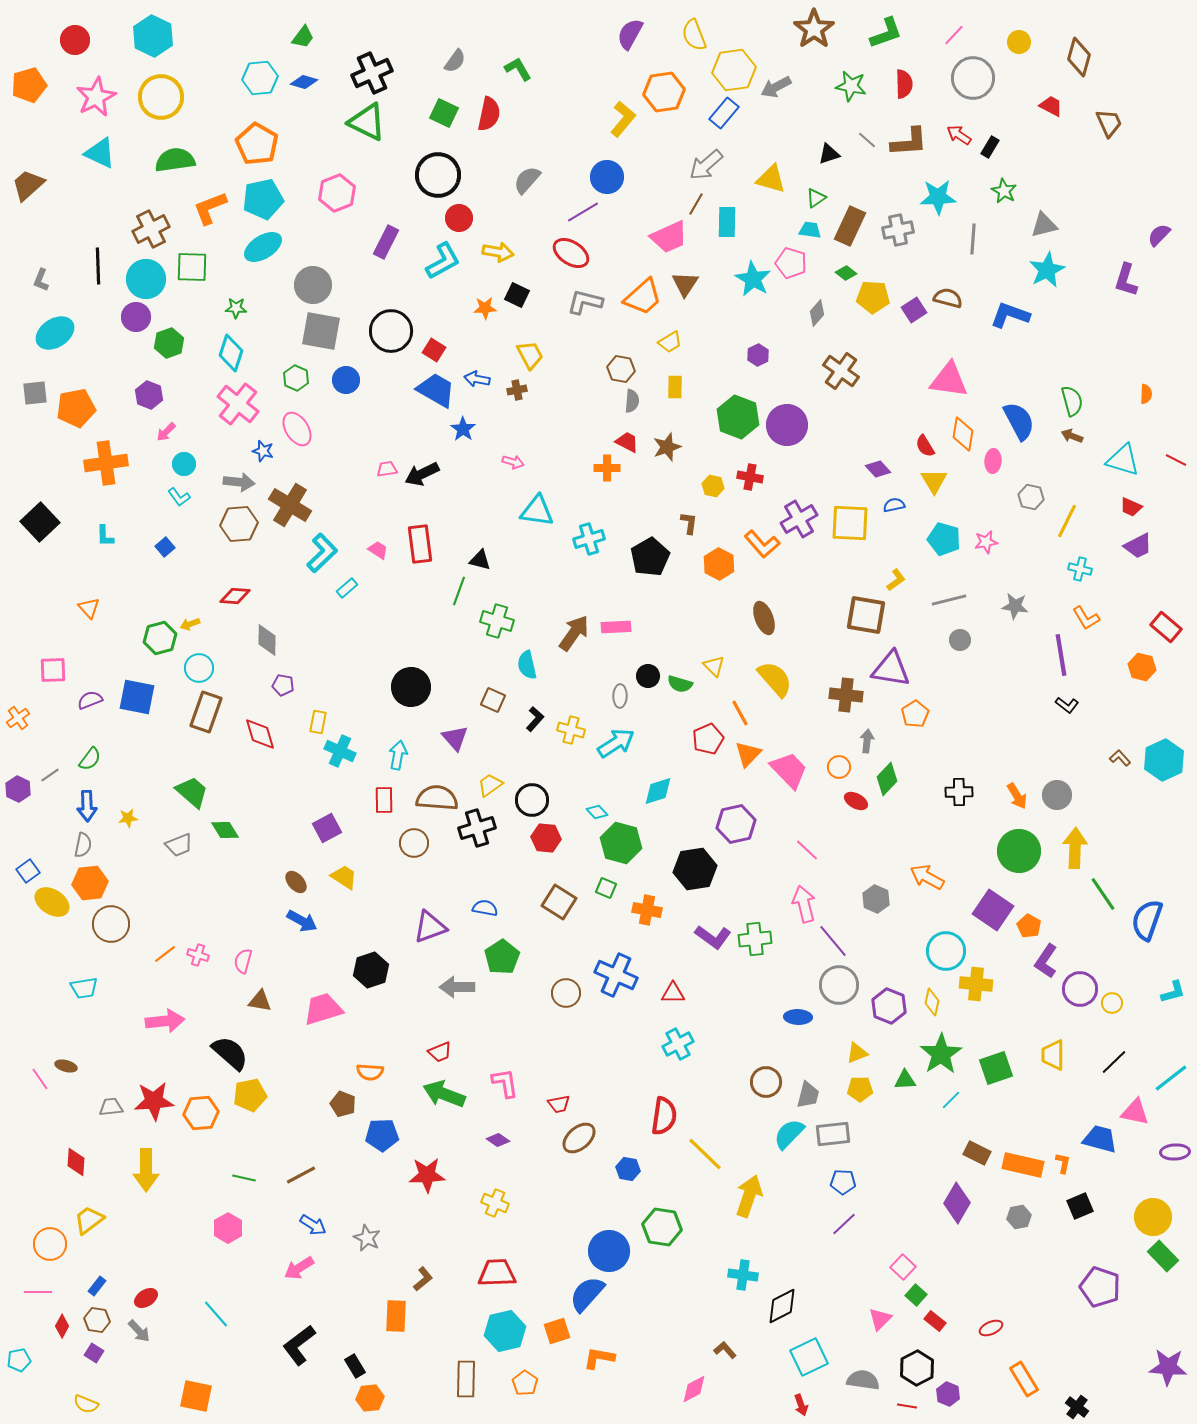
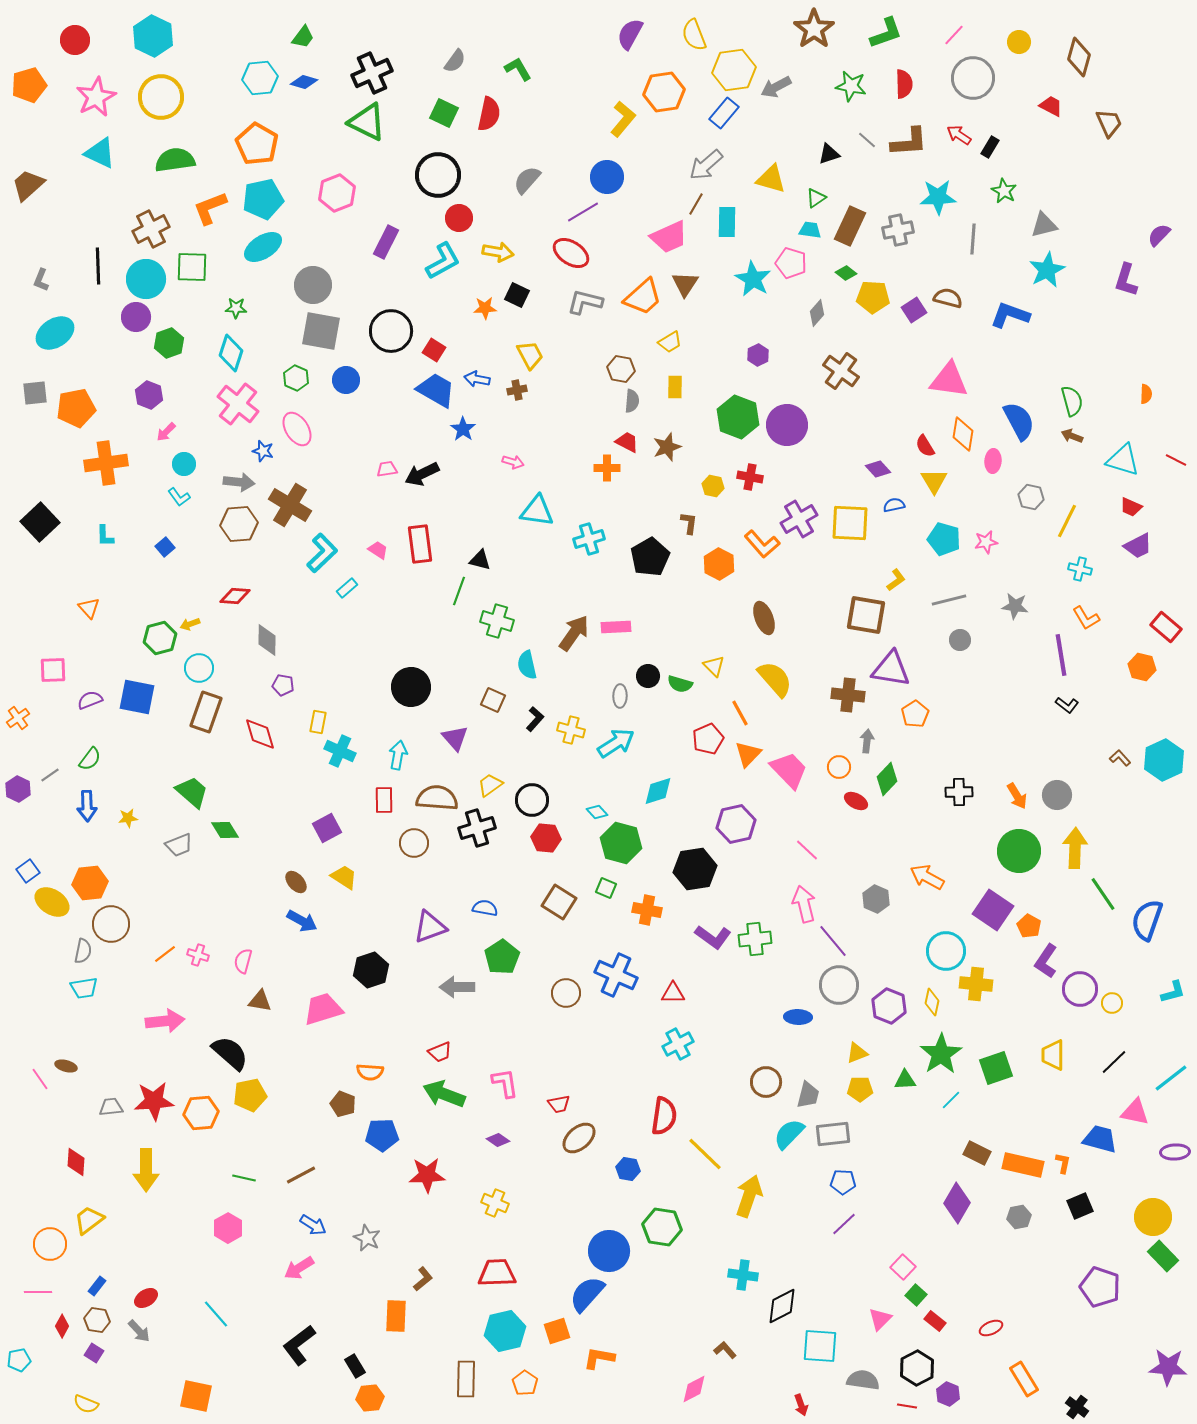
brown cross at (846, 695): moved 2 px right
gray semicircle at (83, 845): moved 106 px down
cyan square at (809, 1357): moved 11 px right, 11 px up; rotated 30 degrees clockwise
